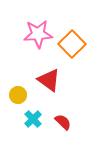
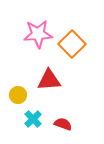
red triangle: rotated 40 degrees counterclockwise
red semicircle: moved 2 px down; rotated 24 degrees counterclockwise
